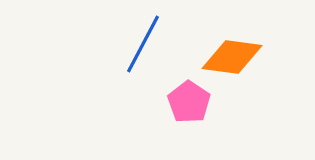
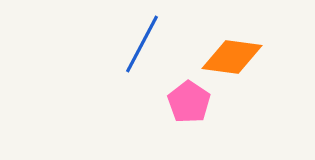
blue line: moved 1 px left
